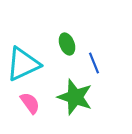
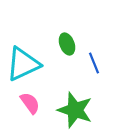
green star: moved 13 px down
